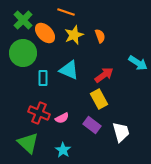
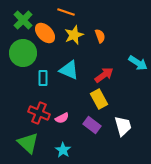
white trapezoid: moved 2 px right, 6 px up
